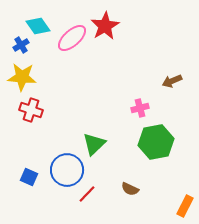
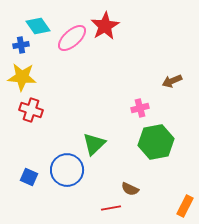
blue cross: rotated 21 degrees clockwise
red line: moved 24 px right, 14 px down; rotated 36 degrees clockwise
